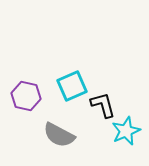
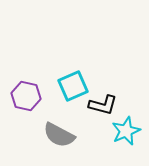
cyan square: moved 1 px right
black L-shape: rotated 120 degrees clockwise
